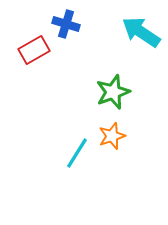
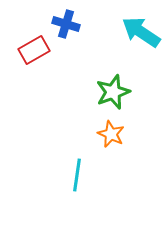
orange star: moved 1 px left, 2 px up; rotated 28 degrees counterclockwise
cyan line: moved 22 px down; rotated 24 degrees counterclockwise
